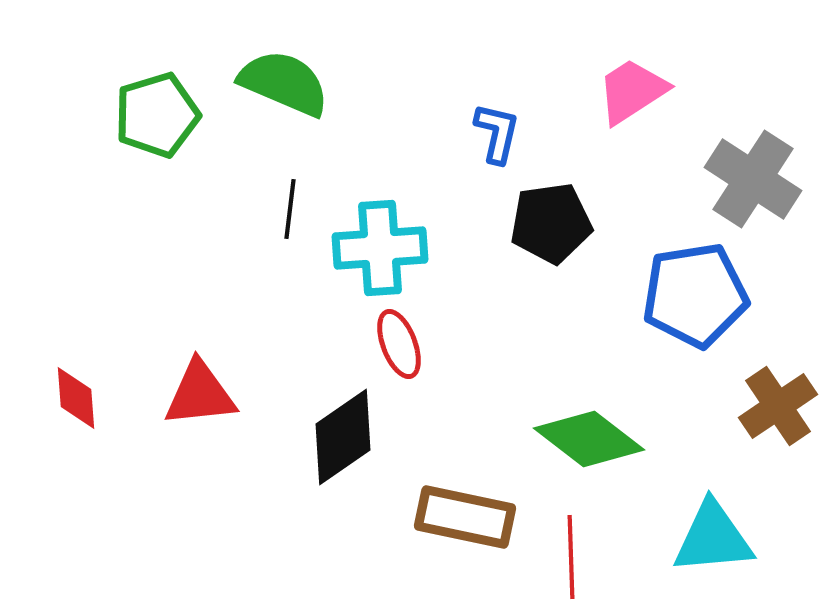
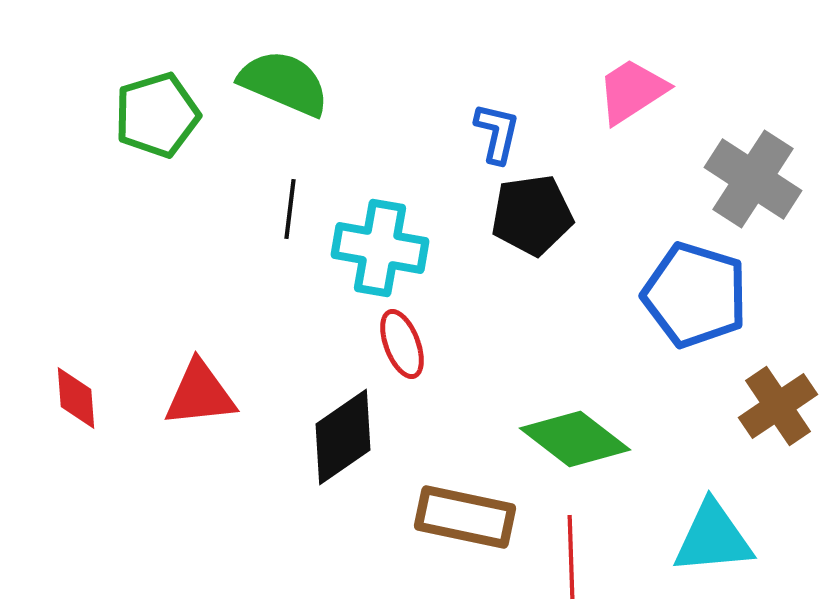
black pentagon: moved 19 px left, 8 px up
cyan cross: rotated 14 degrees clockwise
blue pentagon: rotated 26 degrees clockwise
red ellipse: moved 3 px right
green diamond: moved 14 px left
